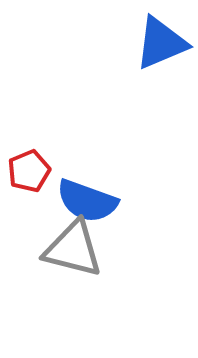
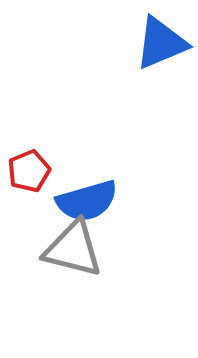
blue semicircle: rotated 36 degrees counterclockwise
